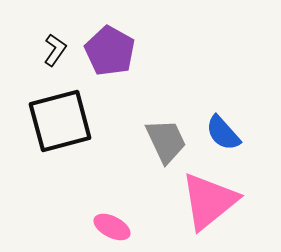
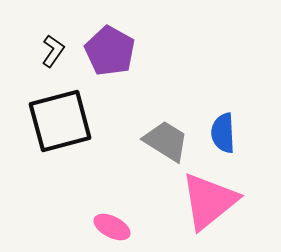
black L-shape: moved 2 px left, 1 px down
blue semicircle: rotated 39 degrees clockwise
gray trapezoid: rotated 33 degrees counterclockwise
